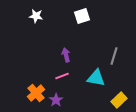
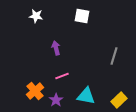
white square: rotated 28 degrees clockwise
purple arrow: moved 10 px left, 7 px up
cyan triangle: moved 10 px left, 18 px down
orange cross: moved 1 px left, 2 px up
